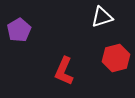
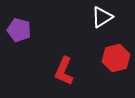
white triangle: rotated 15 degrees counterclockwise
purple pentagon: rotated 25 degrees counterclockwise
